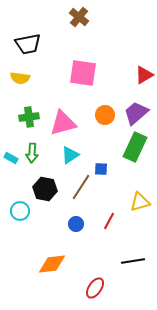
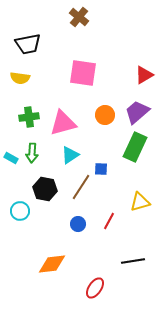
purple trapezoid: moved 1 px right, 1 px up
blue circle: moved 2 px right
